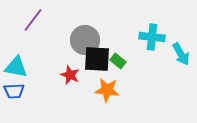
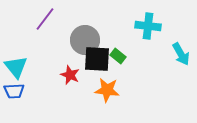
purple line: moved 12 px right, 1 px up
cyan cross: moved 4 px left, 11 px up
green rectangle: moved 5 px up
cyan triangle: rotated 40 degrees clockwise
